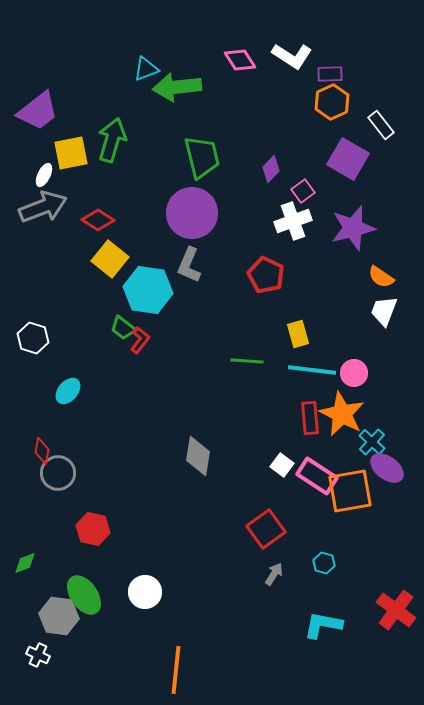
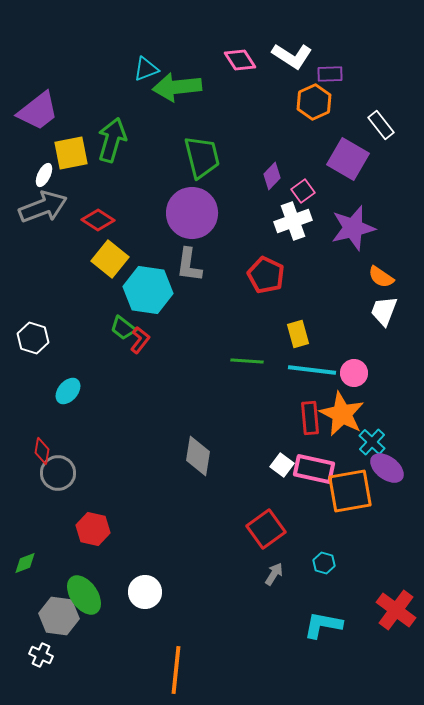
orange hexagon at (332, 102): moved 18 px left
purple diamond at (271, 169): moved 1 px right, 7 px down
gray L-shape at (189, 265): rotated 15 degrees counterclockwise
pink rectangle at (317, 476): moved 3 px left, 7 px up; rotated 21 degrees counterclockwise
white cross at (38, 655): moved 3 px right
